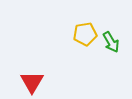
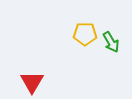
yellow pentagon: rotated 10 degrees clockwise
